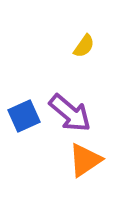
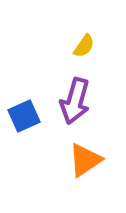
purple arrow: moved 5 px right, 12 px up; rotated 66 degrees clockwise
